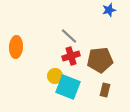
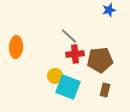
red cross: moved 4 px right, 2 px up; rotated 12 degrees clockwise
